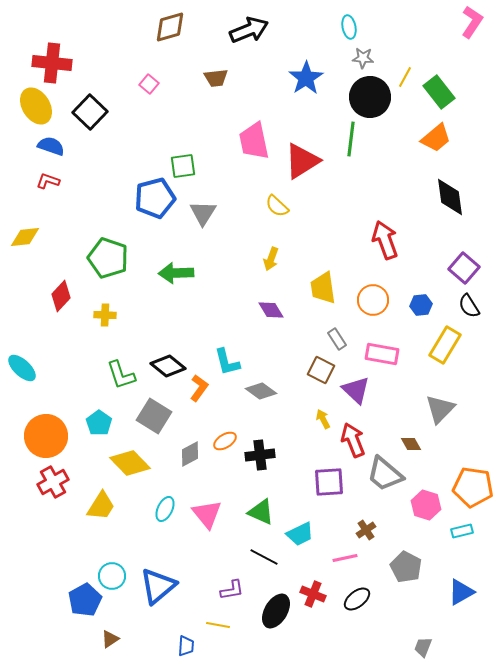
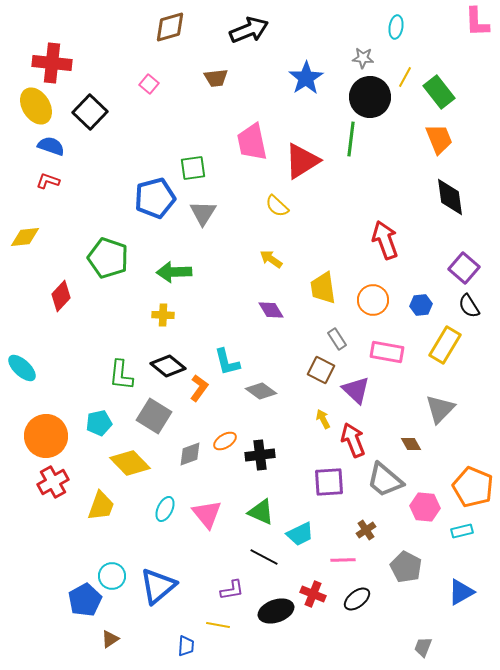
pink L-shape at (472, 22): moved 5 px right; rotated 144 degrees clockwise
cyan ellipse at (349, 27): moved 47 px right; rotated 20 degrees clockwise
orange trapezoid at (436, 138): moved 3 px right, 1 px down; rotated 72 degrees counterclockwise
pink trapezoid at (254, 141): moved 2 px left, 1 px down
green square at (183, 166): moved 10 px right, 2 px down
yellow arrow at (271, 259): rotated 105 degrees clockwise
green arrow at (176, 273): moved 2 px left, 1 px up
yellow cross at (105, 315): moved 58 px right
pink rectangle at (382, 354): moved 5 px right, 2 px up
green L-shape at (121, 375): rotated 24 degrees clockwise
cyan pentagon at (99, 423): rotated 25 degrees clockwise
gray diamond at (190, 454): rotated 8 degrees clockwise
gray trapezoid at (385, 474): moved 6 px down
orange pentagon at (473, 487): rotated 15 degrees clockwise
pink hexagon at (426, 505): moved 1 px left, 2 px down; rotated 12 degrees counterclockwise
yellow trapezoid at (101, 506): rotated 12 degrees counterclockwise
pink line at (345, 558): moved 2 px left, 2 px down; rotated 10 degrees clockwise
black ellipse at (276, 611): rotated 40 degrees clockwise
